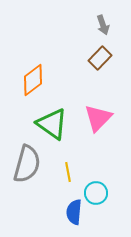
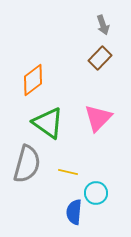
green triangle: moved 4 px left, 1 px up
yellow line: rotated 66 degrees counterclockwise
